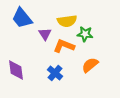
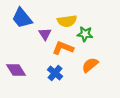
orange L-shape: moved 1 px left, 2 px down
purple diamond: rotated 25 degrees counterclockwise
